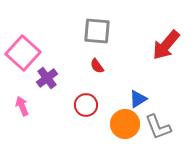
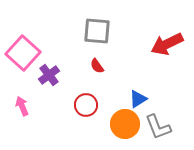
red arrow: moved 1 px right, 1 px up; rotated 24 degrees clockwise
purple cross: moved 2 px right, 3 px up
